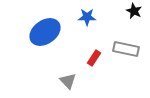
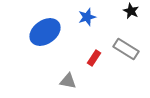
black star: moved 3 px left
blue star: rotated 18 degrees counterclockwise
gray rectangle: rotated 20 degrees clockwise
gray triangle: rotated 36 degrees counterclockwise
